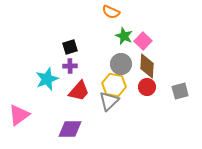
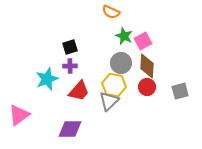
pink square: rotated 18 degrees clockwise
gray circle: moved 1 px up
